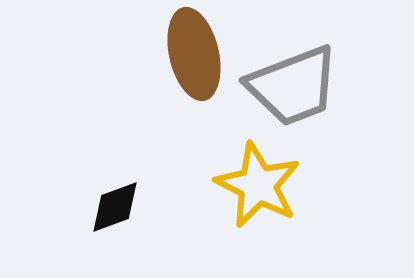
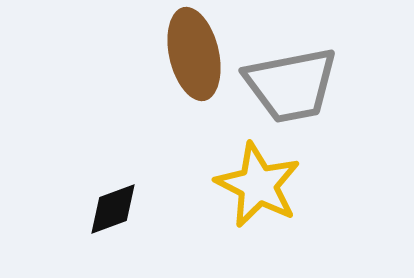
gray trapezoid: moved 2 px left, 1 px up; rotated 10 degrees clockwise
black diamond: moved 2 px left, 2 px down
